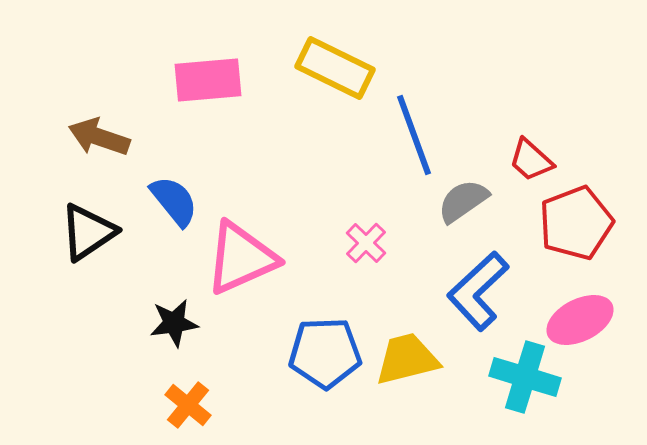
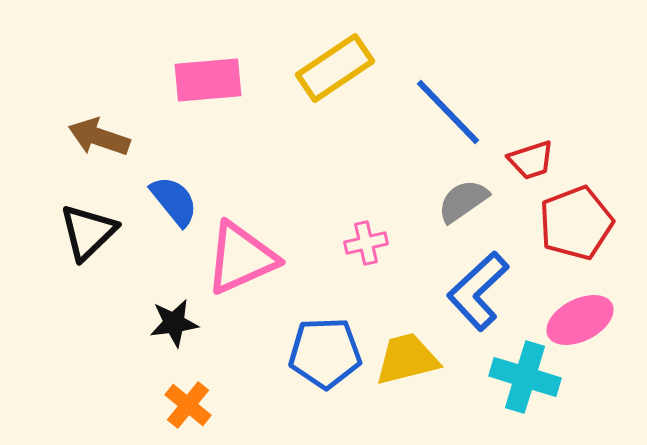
yellow rectangle: rotated 60 degrees counterclockwise
blue line: moved 34 px right, 23 px up; rotated 24 degrees counterclockwise
red trapezoid: rotated 60 degrees counterclockwise
black triangle: rotated 10 degrees counterclockwise
pink cross: rotated 33 degrees clockwise
